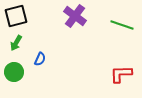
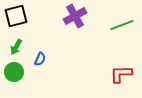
purple cross: rotated 25 degrees clockwise
green line: rotated 40 degrees counterclockwise
green arrow: moved 4 px down
